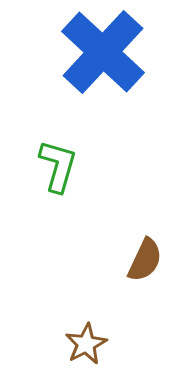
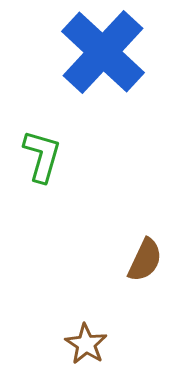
green L-shape: moved 16 px left, 10 px up
brown star: rotated 12 degrees counterclockwise
